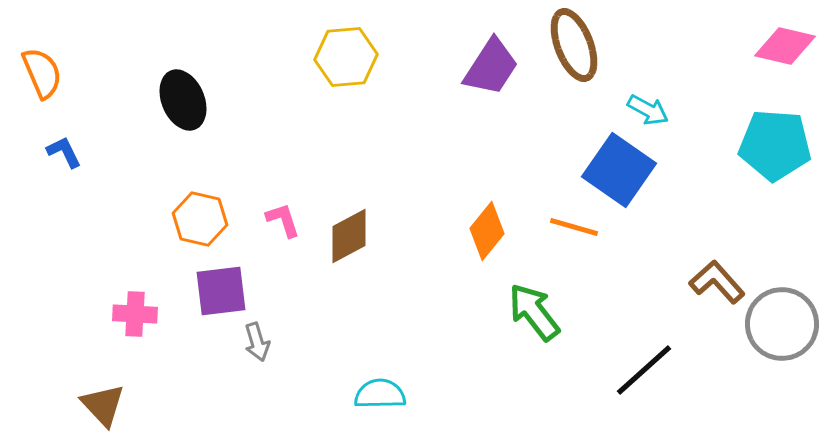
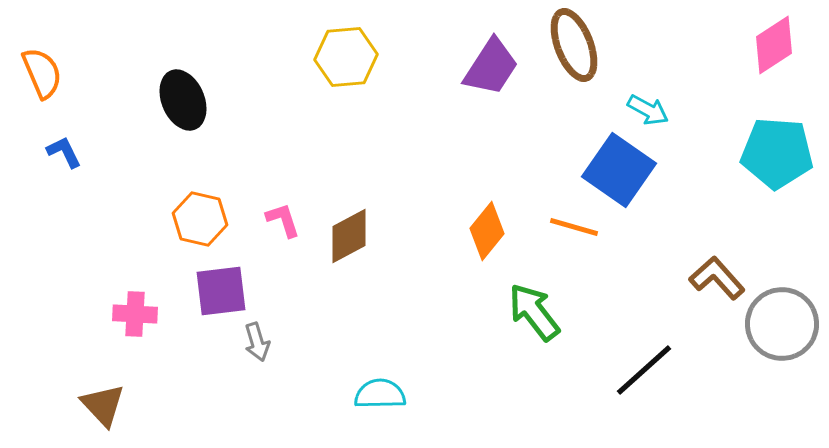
pink diamond: moved 11 px left, 1 px up; rotated 46 degrees counterclockwise
cyan pentagon: moved 2 px right, 8 px down
brown L-shape: moved 4 px up
